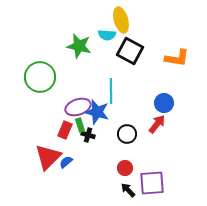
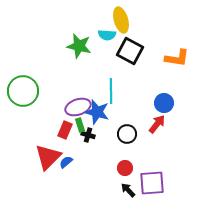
green circle: moved 17 px left, 14 px down
